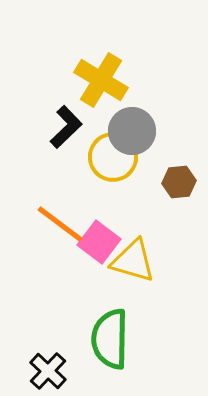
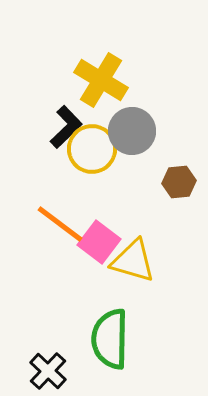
yellow circle: moved 21 px left, 8 px up
